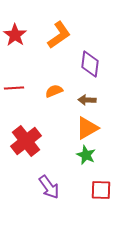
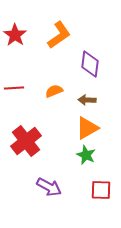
purple arrow: rotated 25 degrees counterclockwise
